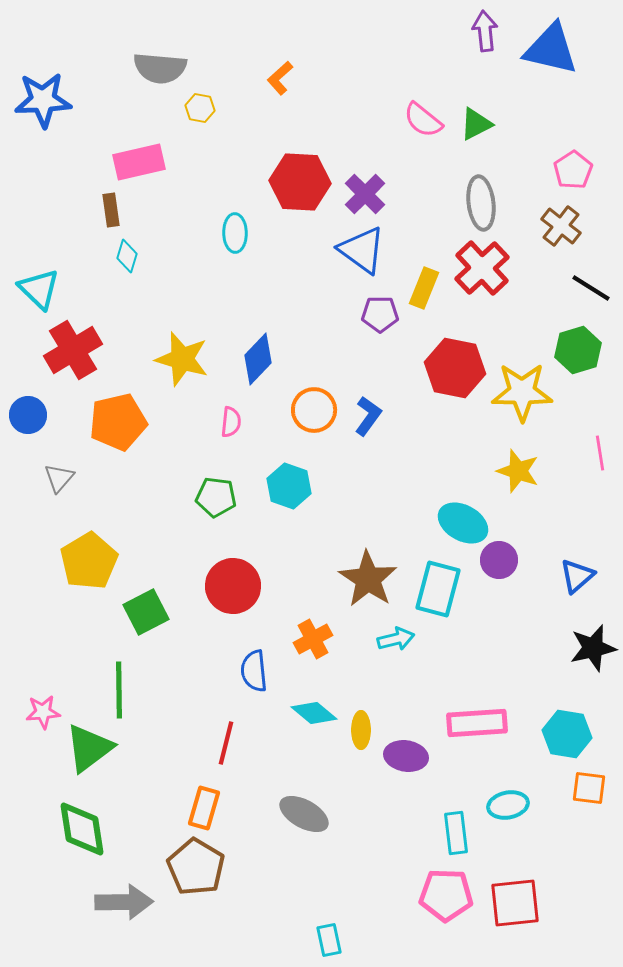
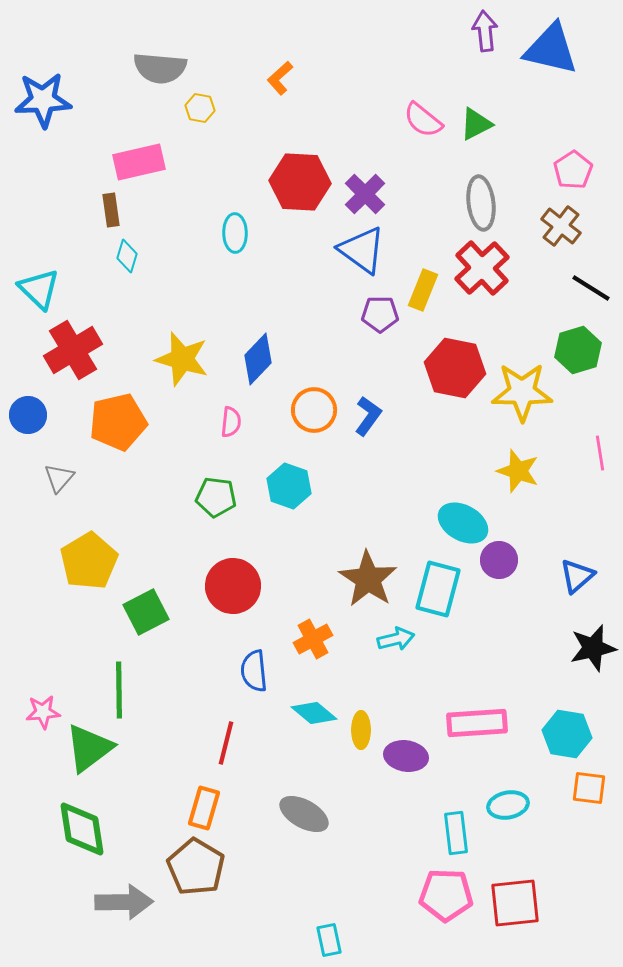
yellow rectangle at (424, 288): moved 1 px left, 2 px down
